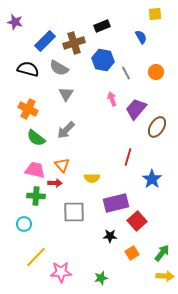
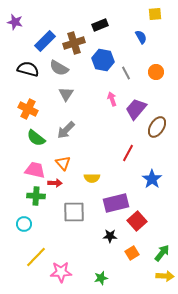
black rectangle: moved 2 px left, 1 px up
red line: moved 4 px up; rotated 12 degrees clockwise
orange triangle: moved 1 px right, 2 px up
